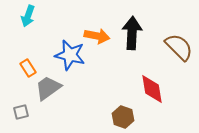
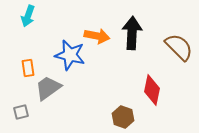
orange rectangle: rotated 24 degrees clockwise
red diamond: moved 1 px down; rotated 20 degrees clockwise
